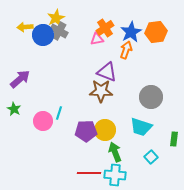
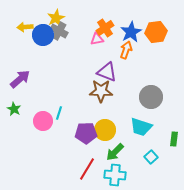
purple pentagon: moved 2 px down
green arrow: rotated 114 degrees counterclockwise
red line: moved 2 px left, 4 px up; rotated 60 degrees counterclockwise
